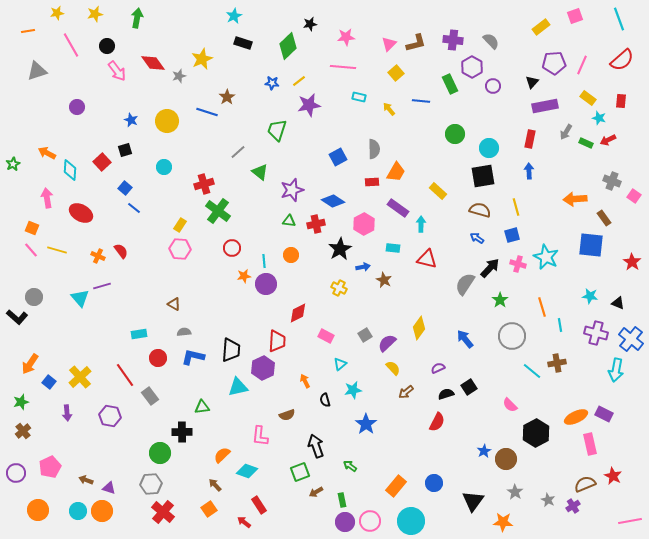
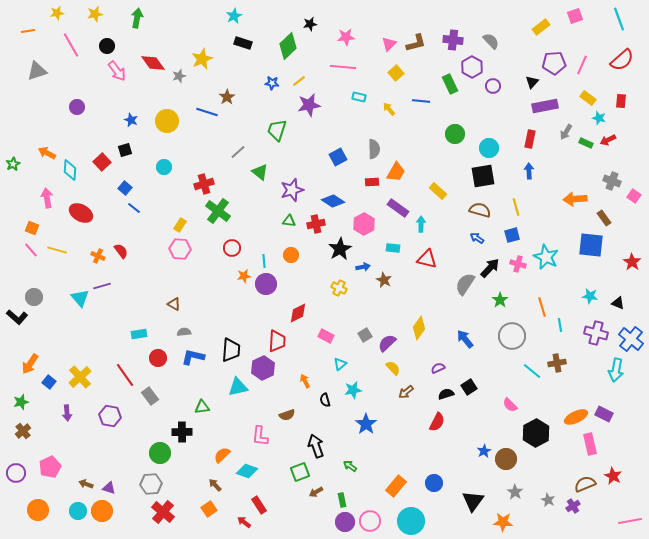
brown arrow at (86, 480): moved 4 px down
